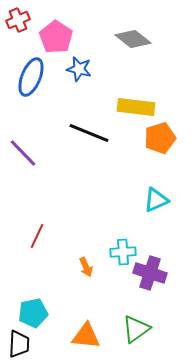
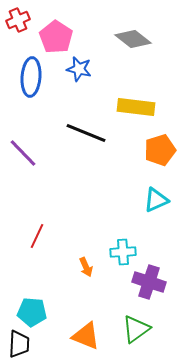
blue ellipse: rotated 18 degrees counterclockwise
black line: moved 3 px left
orange pentagon: moved 12 px down
purple cross: moved 1 px left, 9 px down
cyan pentagon: moved 1 px left, 1 px up; rotated 16 degrees clockwise
orange triangle: rotated 16 degrees clockwise
